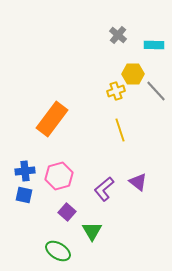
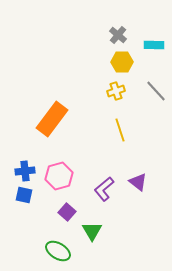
yellow hexagon: moved 11 px left, 12 px up
